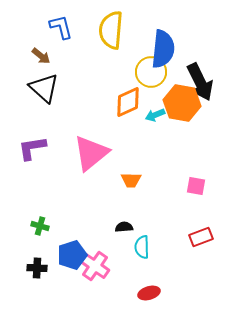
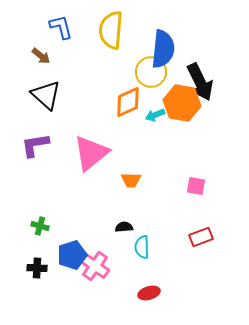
black triangle: moved 2 px right, 7 px down
purple L-shape: moved 3 px right, 3 px up
